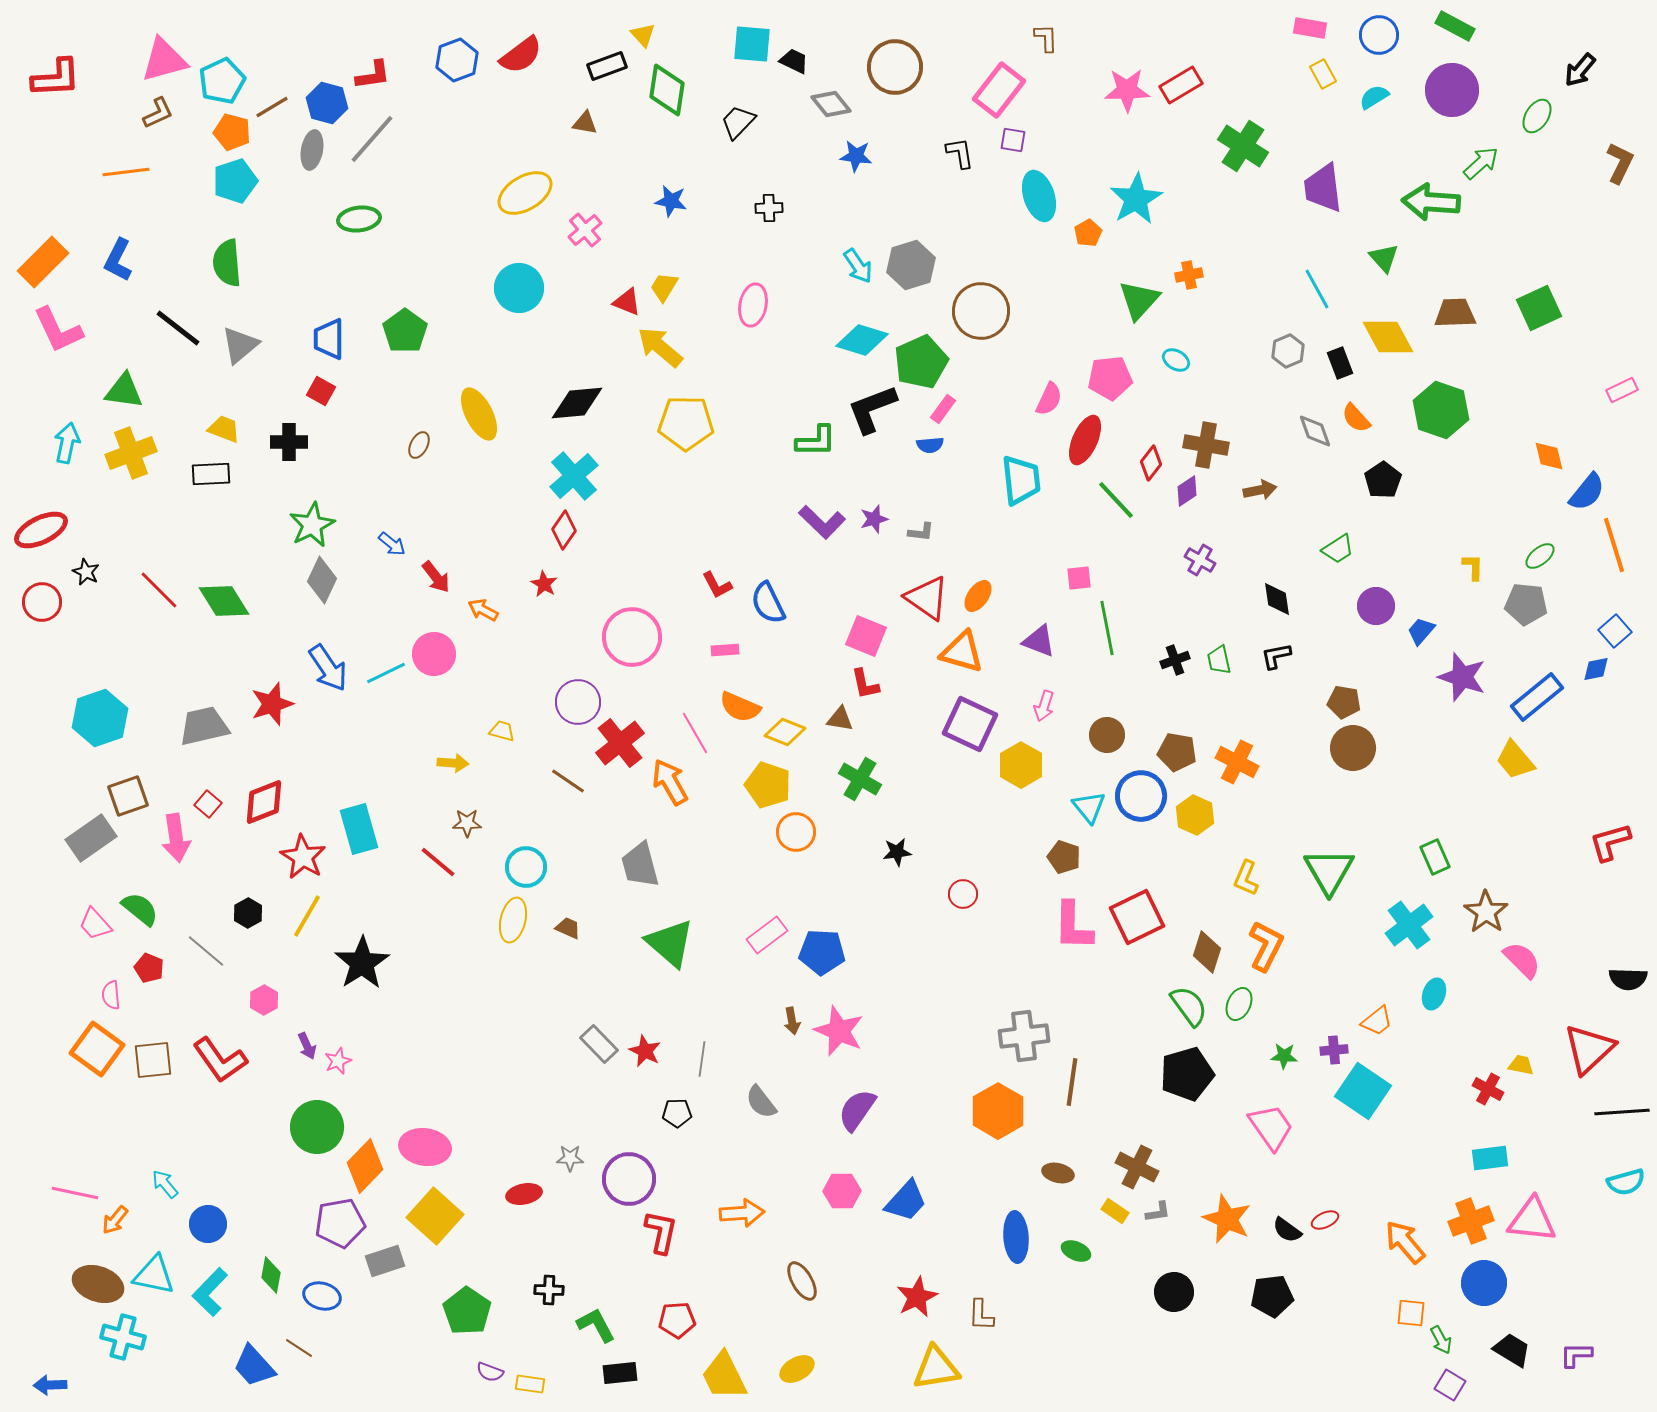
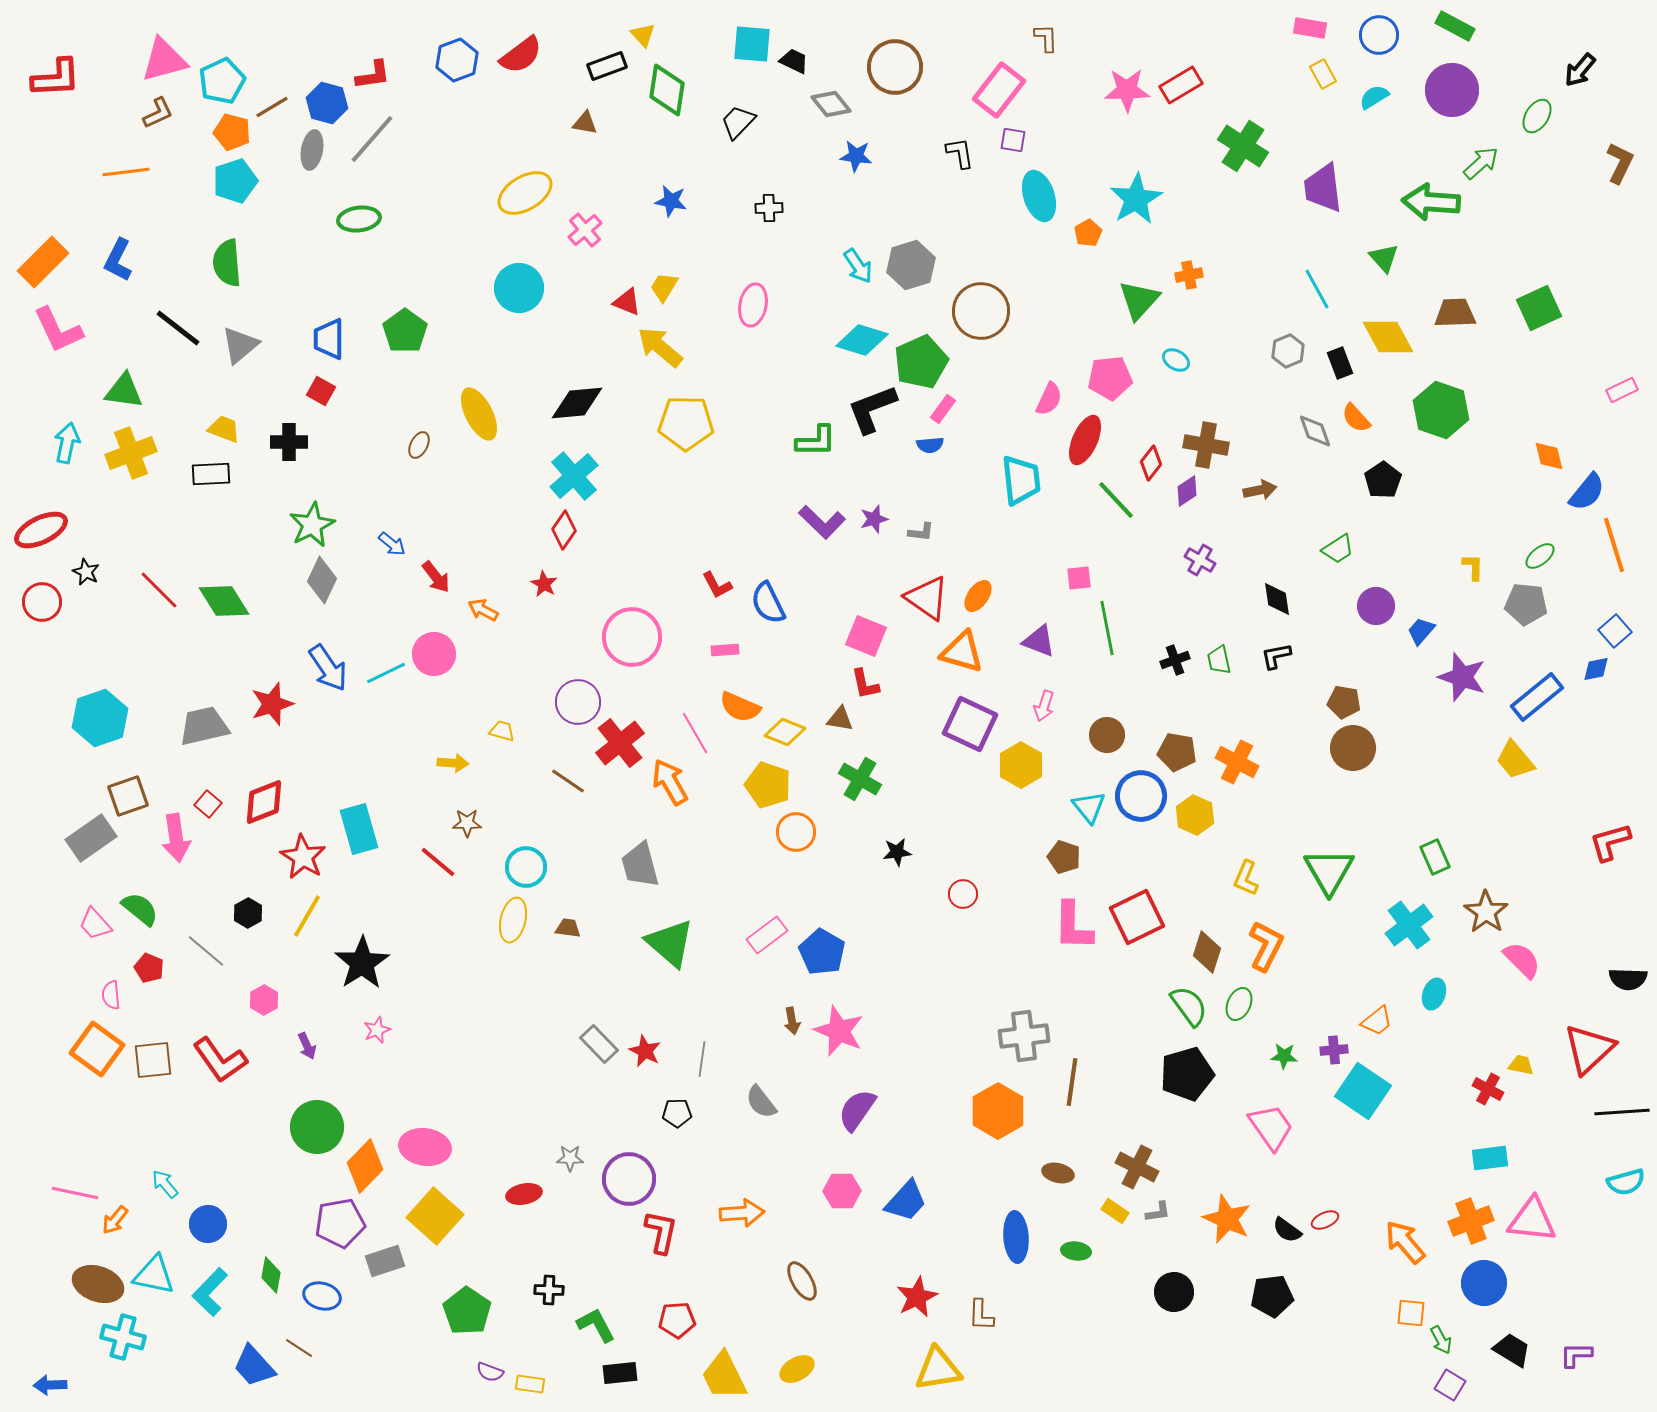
brown trapezoid at (568, 928): rotated 16 degrees counterclockwise
blue pentagon at (822, 952): rotated 27 degrees clockwise
pink star at (338, 1061): moved 39 px right, 31 px up
green ellipse at (1076, 1251): rotated 16 degrees counterclockwise
yellow triangle at (936, 1368): moved 2 px right, 1 px down
